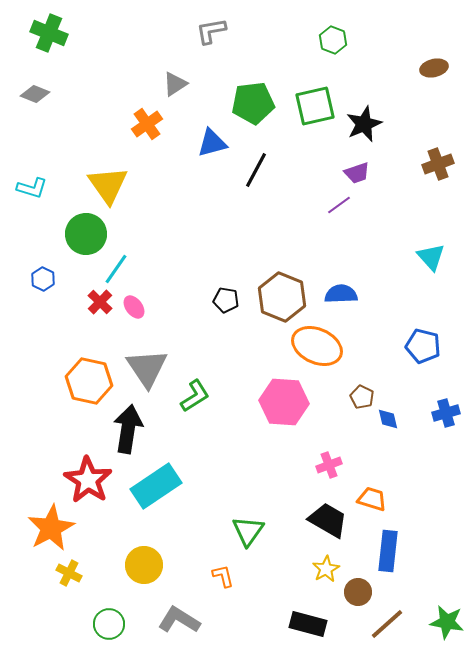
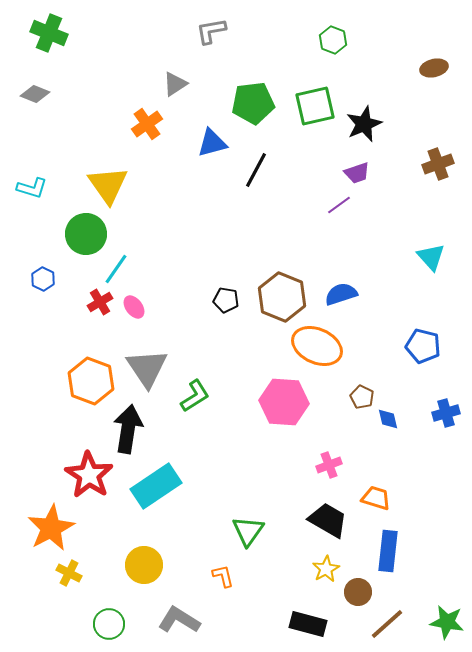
blue semicircle at (341, 294): rotated 16 degrees counterclockwise
red cross at (100, 302): rotated 15 degrees clockwise
orange hexagon at (89, 381): moved 2 px right; rotated 9 degrees clockwise
red star at (88, 480): moved 1 px right, 5 px up
orange trapezoid at (372, 499): moved 4 px right, 1 px up
